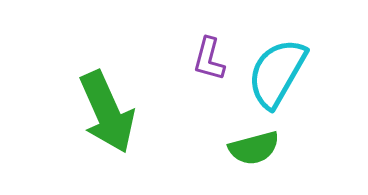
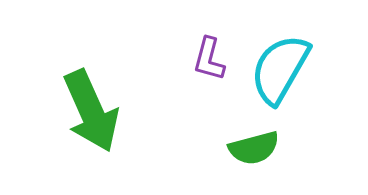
cyan semicircle: moved 3 px right, 4 px up
green arrow: moved 16 px left, 1 px up
